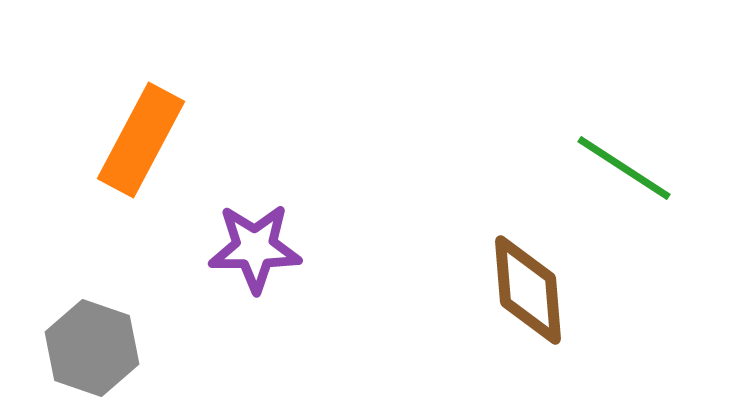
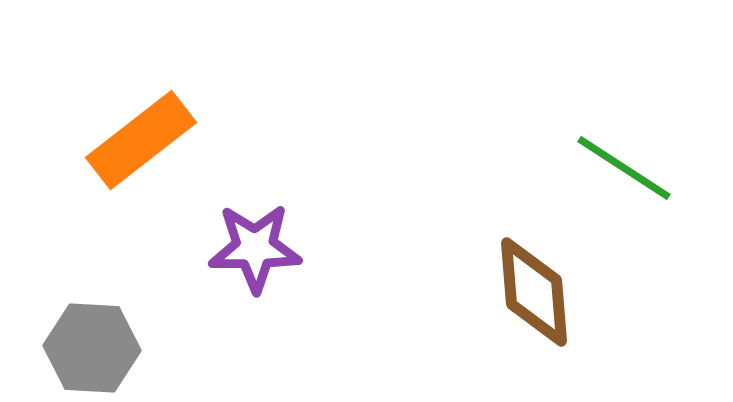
orange rectangle: rotated 24 degrees clockwise
brown diamond: moved 6 px right, 2 px down
gray hexagon: rotated 16 degrees counterclockwise
